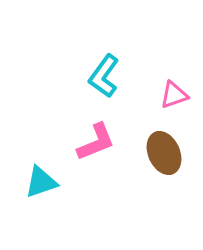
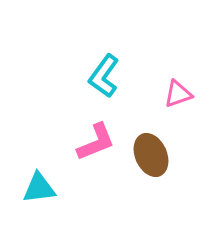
pink triangle: moved 4 px right, 1 px up
brown ellipse: moved 13 px left, 2 px down
cyan triangle: moved 2 px left, 6 px down; rotated 12 degrees clockwise
